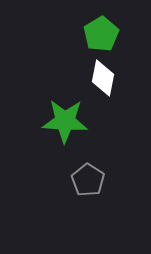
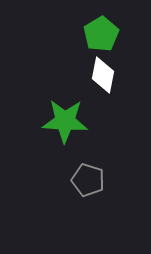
white diamond: moved 3 px up
gray pentagon: rotated 16 degrees counterclockwise
